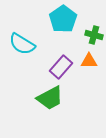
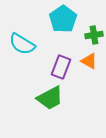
green cross: rotated 24 degrees counterclockwise
orange triangle: rotated 30 degrees clockwise
purple rectangle: rotated 20 degrees counterclockwise
